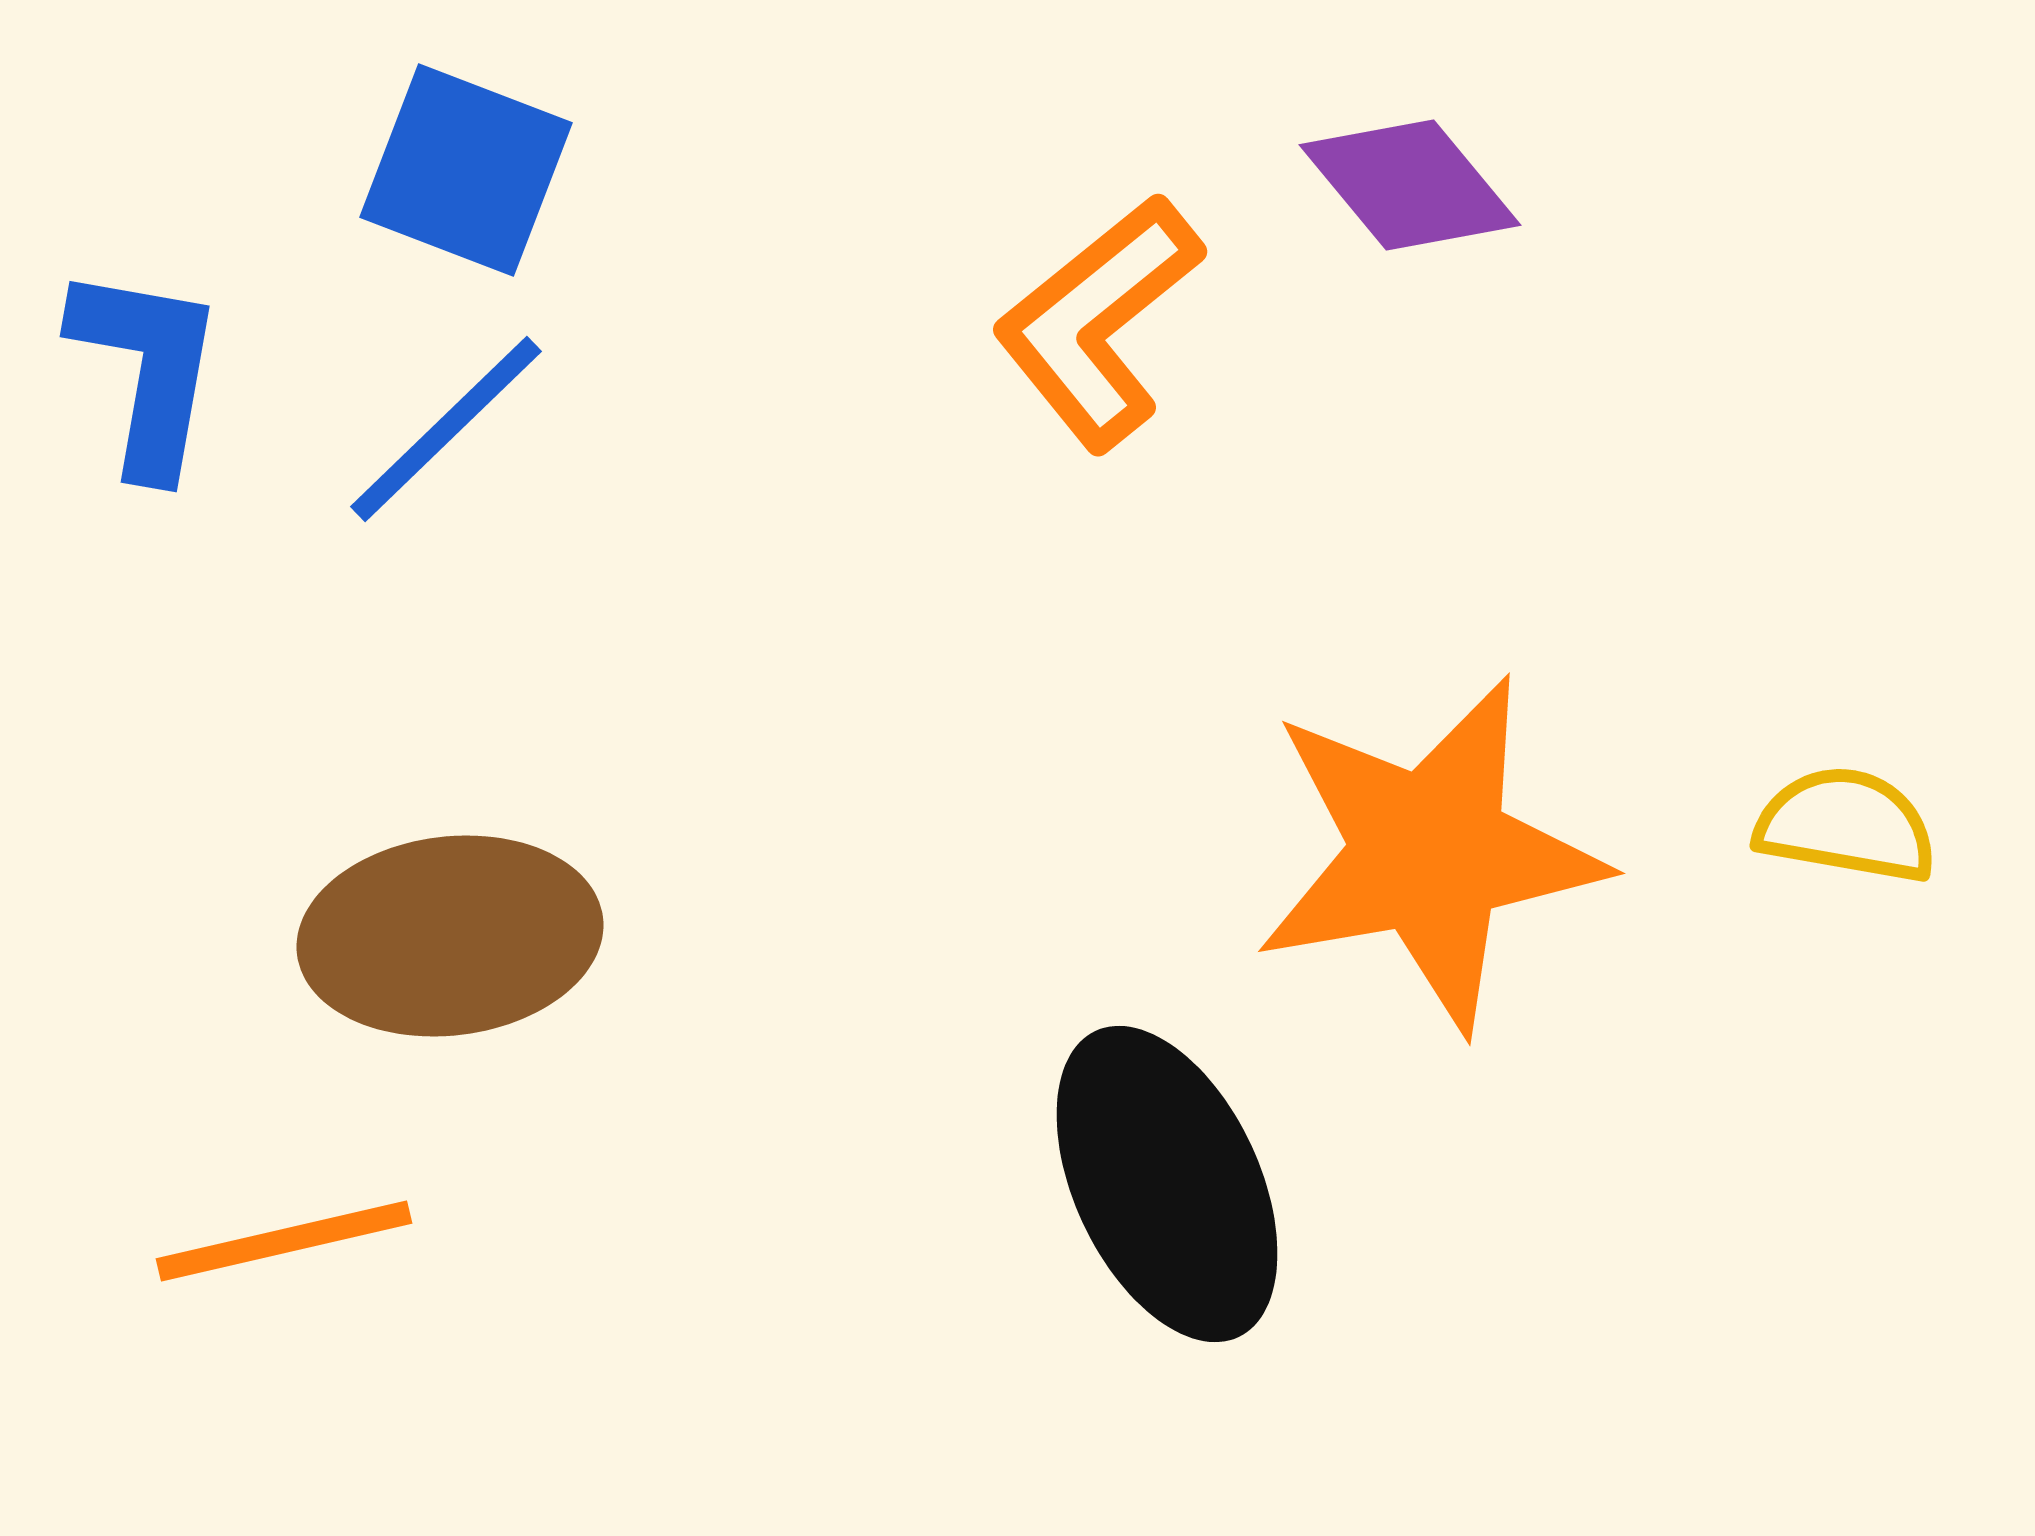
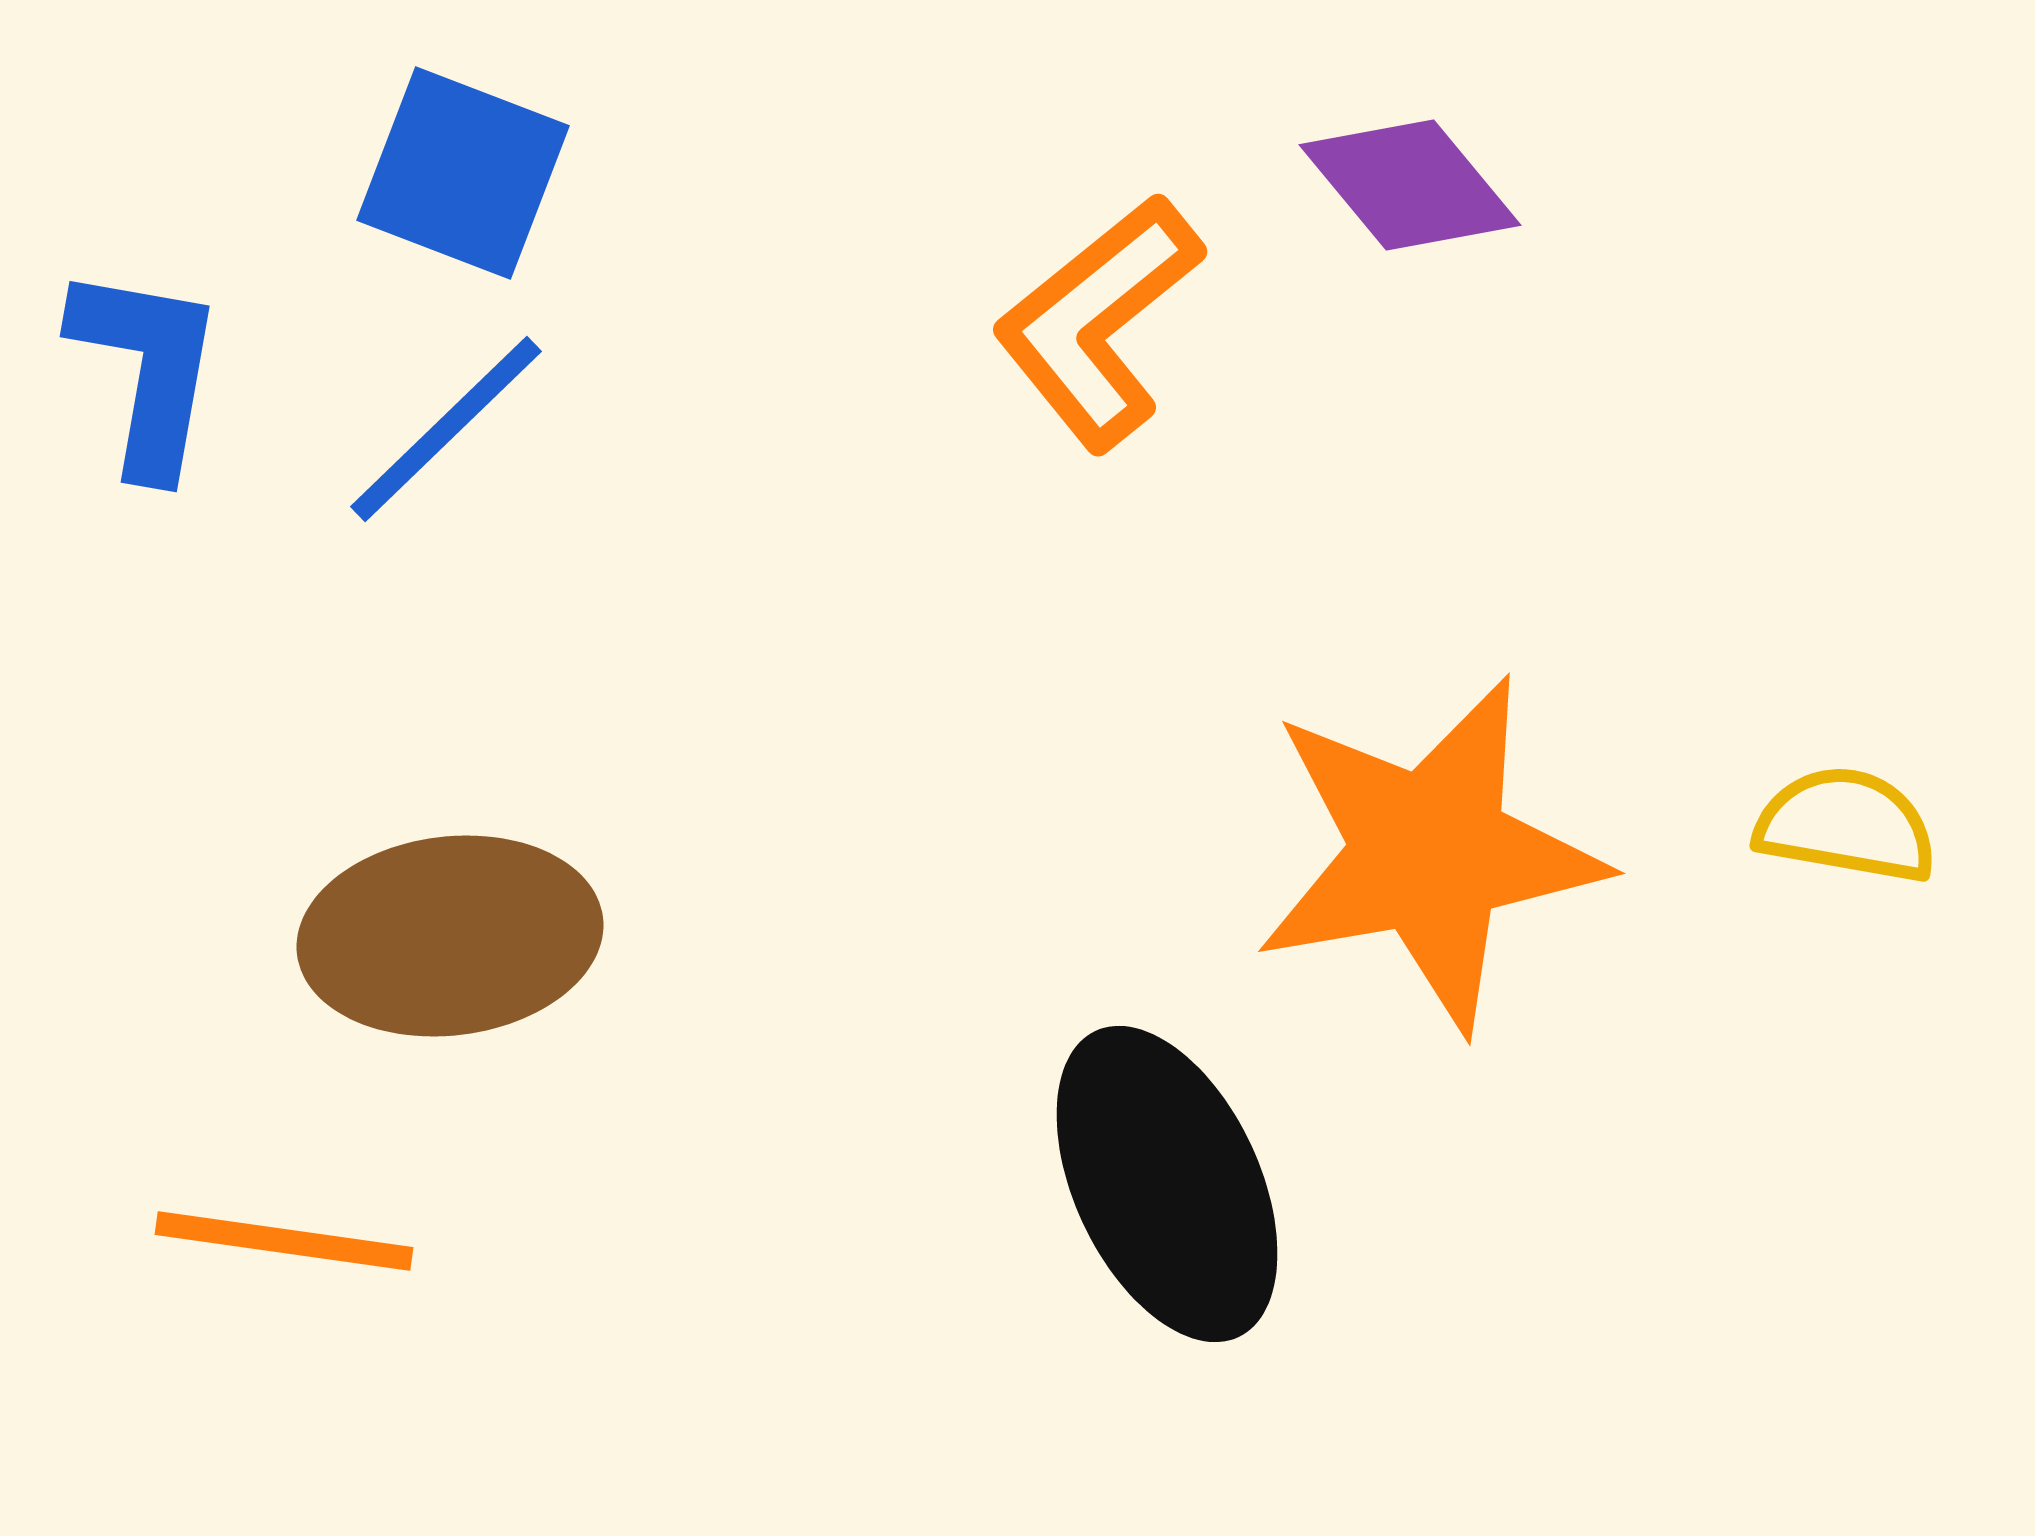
blue square: moved 3 px left, 3 px down
orange line: rotated 21 degrees clockwise
